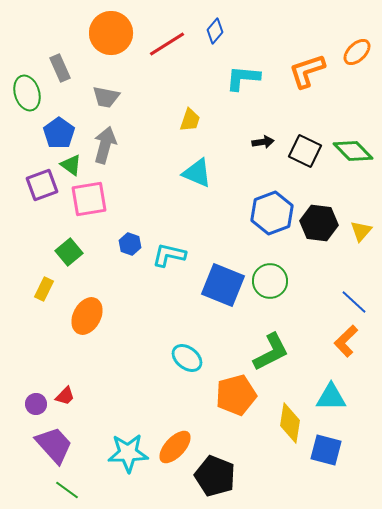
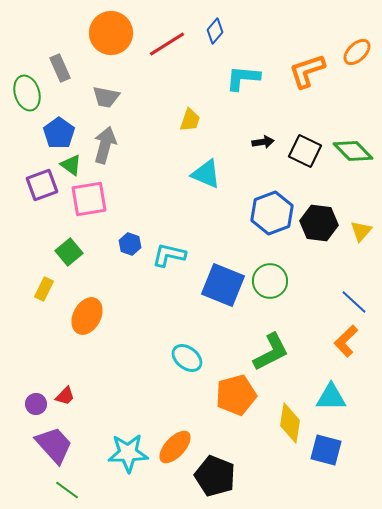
cyan triangle at (197, 173): moved 9 px right, 1 px down
